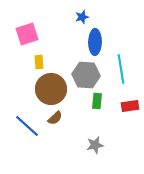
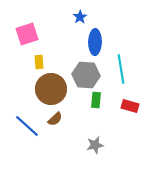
blue star: moved 2 px left; rotated 16 degrees counterclockwise
green rectangle: moved 1 px left, 1 px up
red rectangle: rotated 24 degrees clockwise
brown semicircle: moved 1 px down
